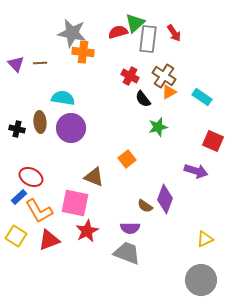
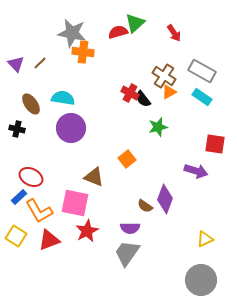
gray rectangle: moved 54 px right, 32 px down; rotated 68 degrees counterclockwise
brown line: rotated 40 degrees counterclockwise
red cross: moved 17 px down
brown ellipse: moved 9 px left, 18 px up; rotated 30 degrees counterclockwise
red square: moved 2 px right, 3 px down; rotated 15 degrees counterclockwise
gray trapezoid: rotated 76 degrees counterclockwise
